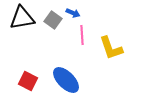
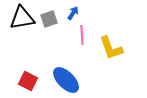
blue arrow: rotated 80 degrees counterclockwise
gray square: moved 4 px left, 1 px up; rotated 36 degrees clockwise
